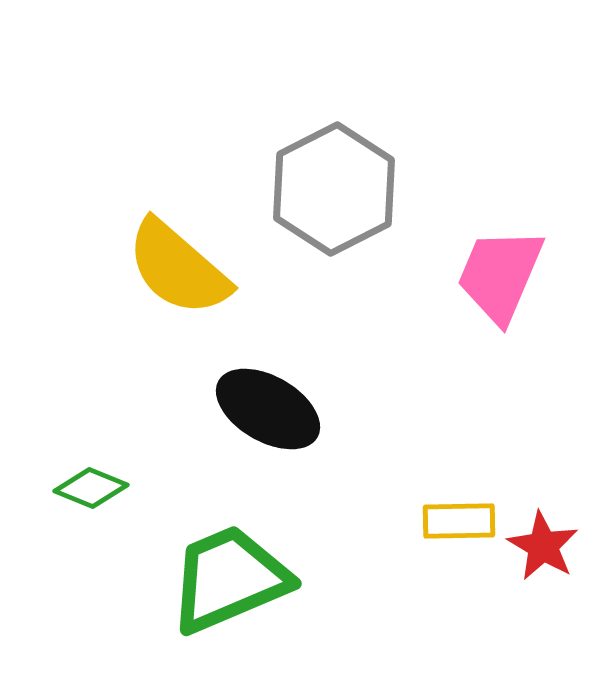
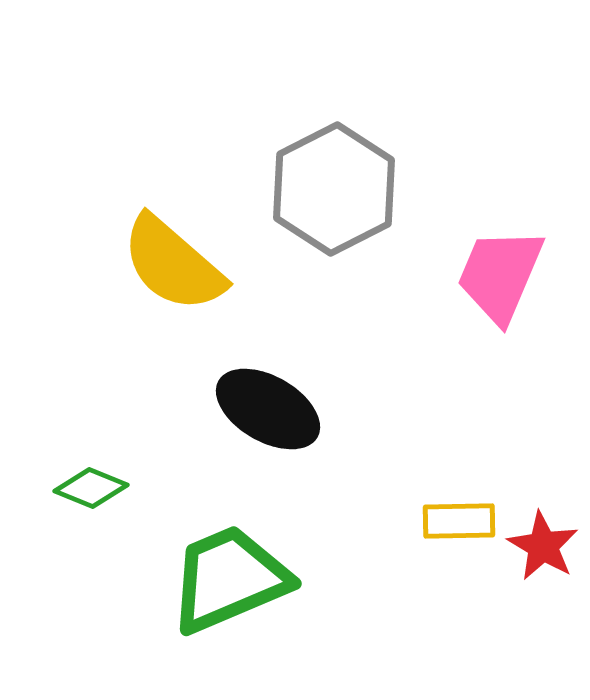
yellow semicircle: moved 5 px left, 4 px up
